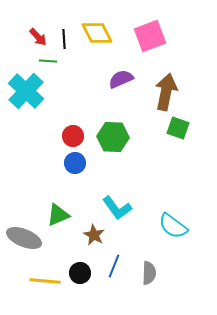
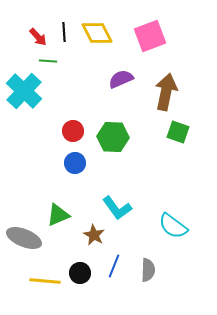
black line: moved 7 px up
cyan cross: moved 2 px left
green square: moved 4 px down
red circle: moved 5 px up
gray semicircle: moved 1 px left, 3 px up
